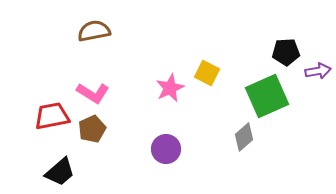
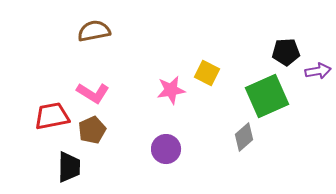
pink star: moved 1 px right, 2 px down; rotated 16 degrees clockwise
brown pentagon: moved 1 px down
black trapezoid: moved 9 px right, 5 px up; rotated 48 degrees counterclockwise
